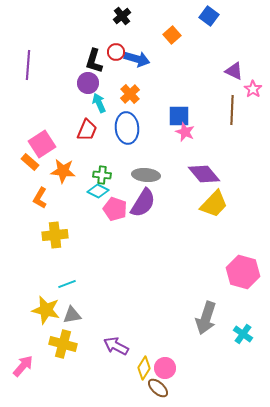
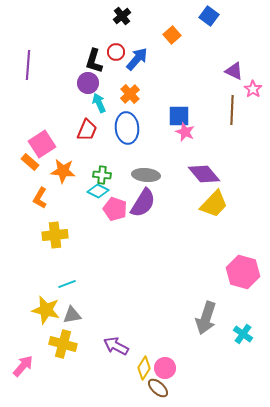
blue arrow at (137, 59): rotated 65 degrees counterclockwise
